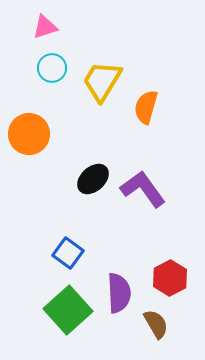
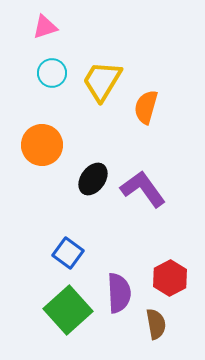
cyan circle: moved 5 px down
orange circle: moved 13 px right, 11 px down
black ellipse: rotated 12 degrees counterclockwise
brown semicircle: rotated 20 degrees clockwise
